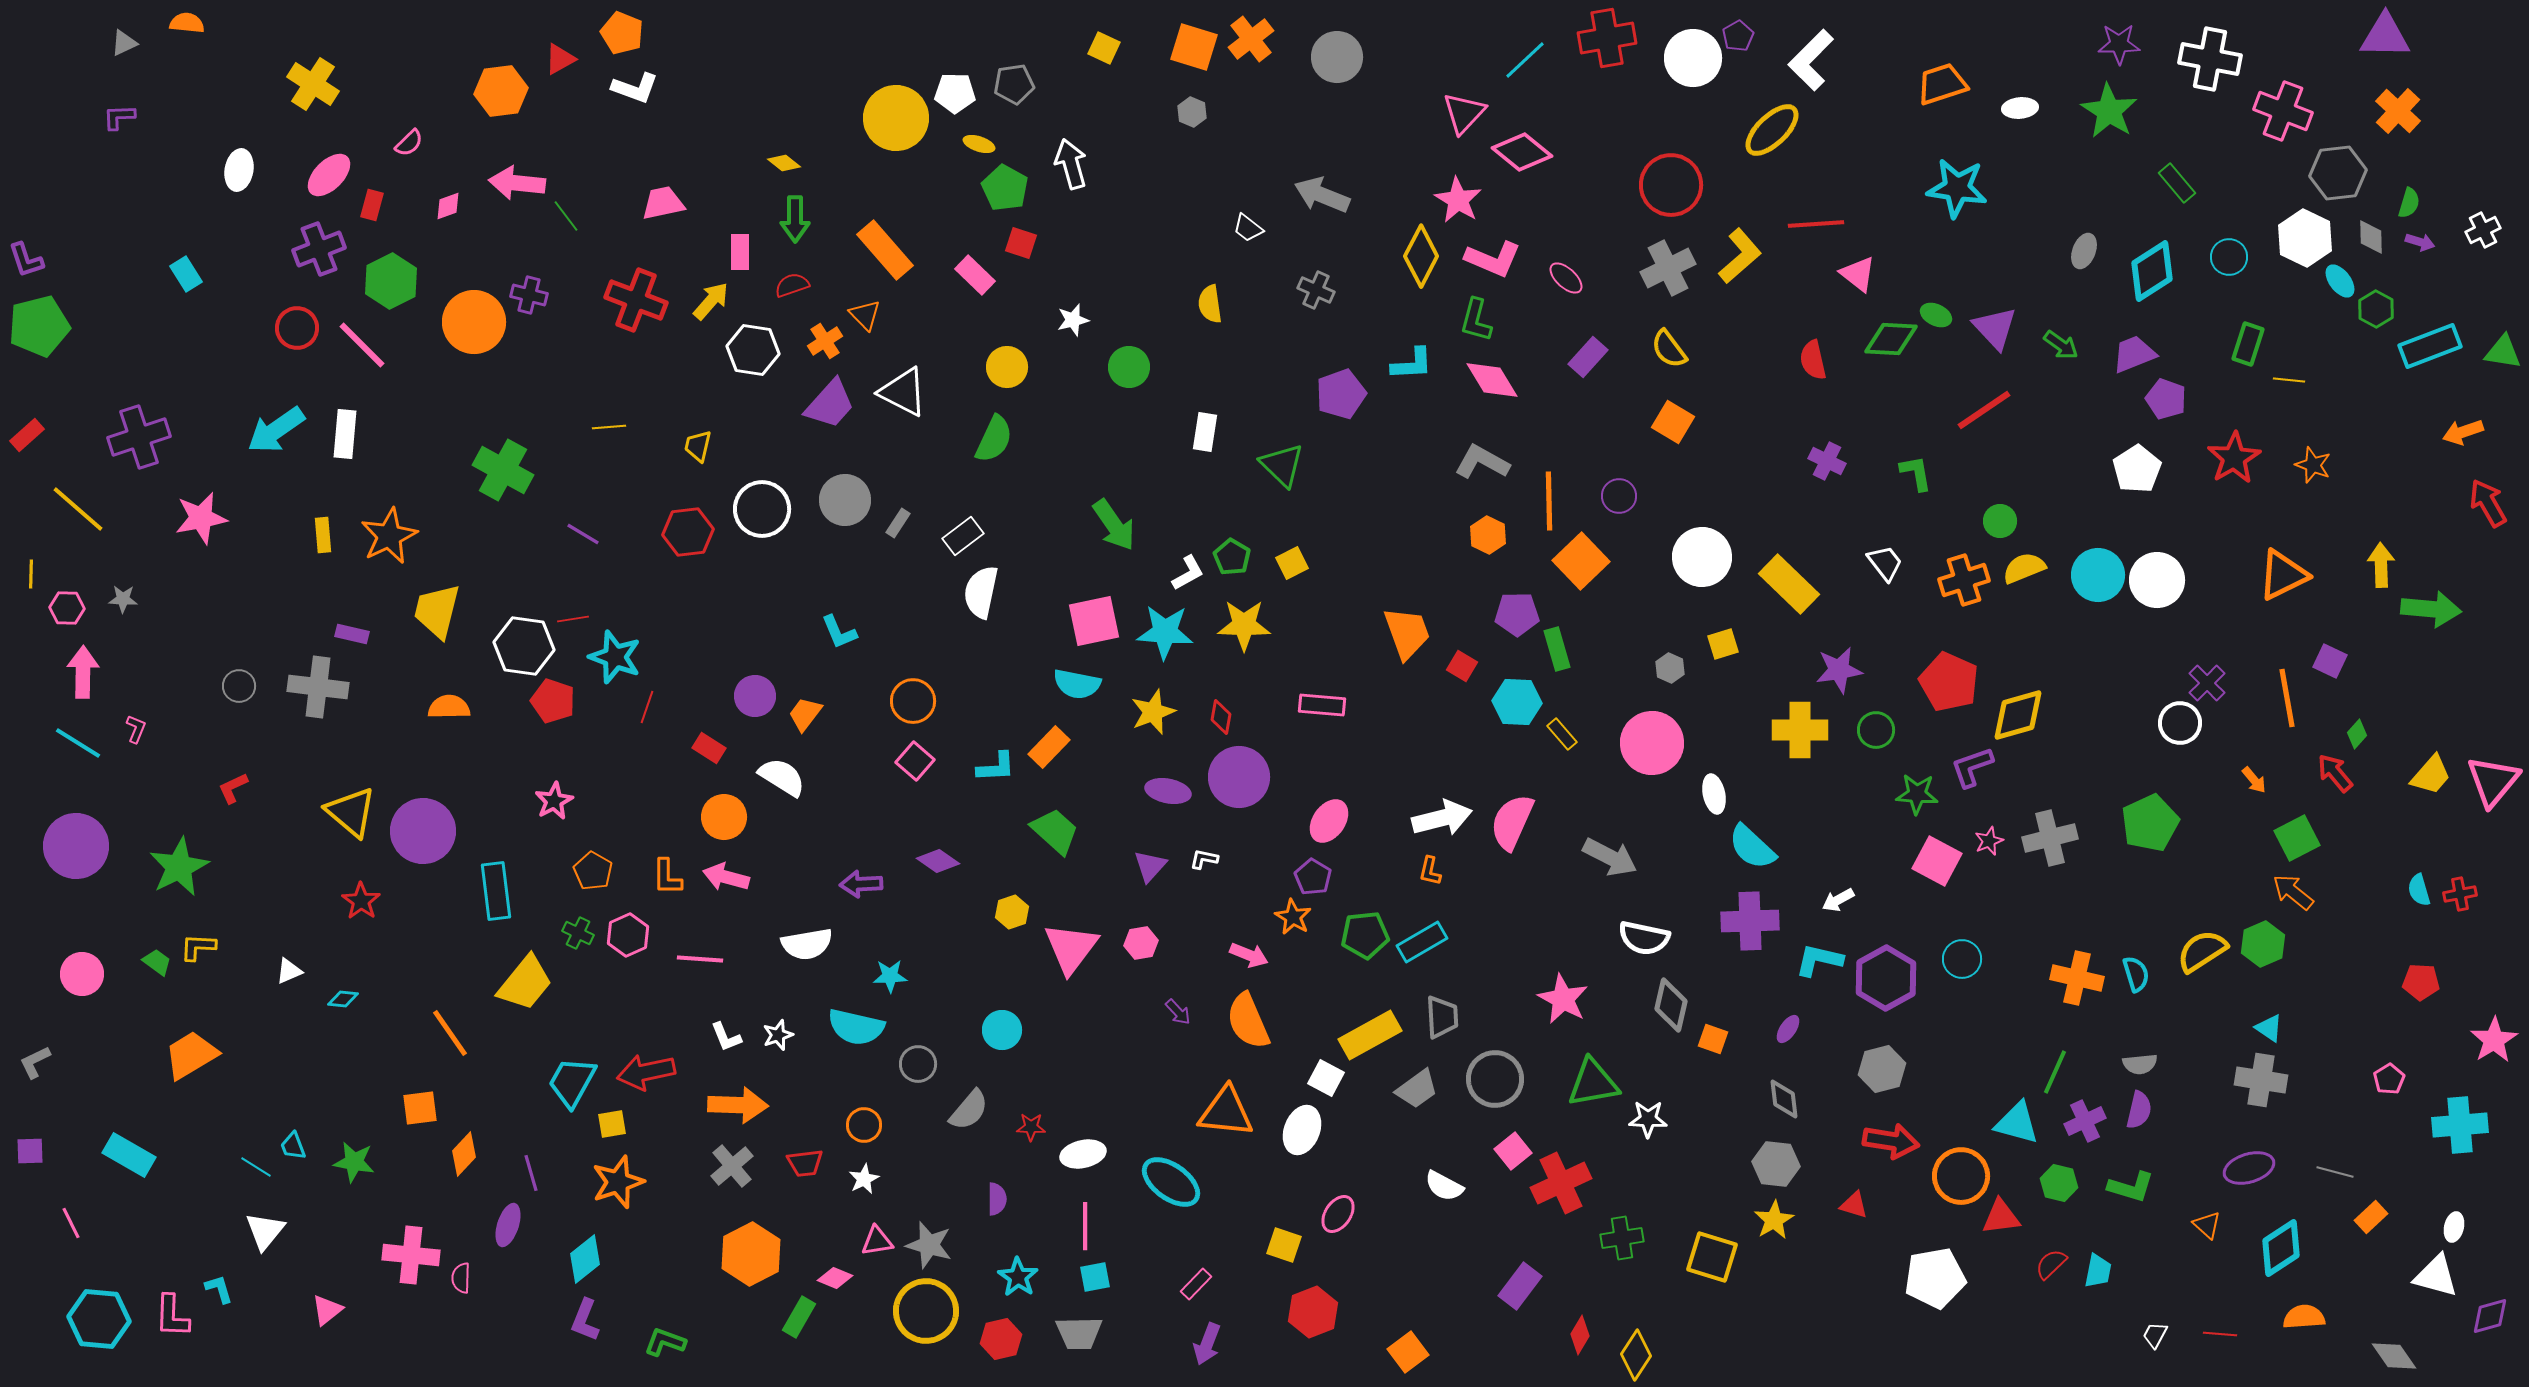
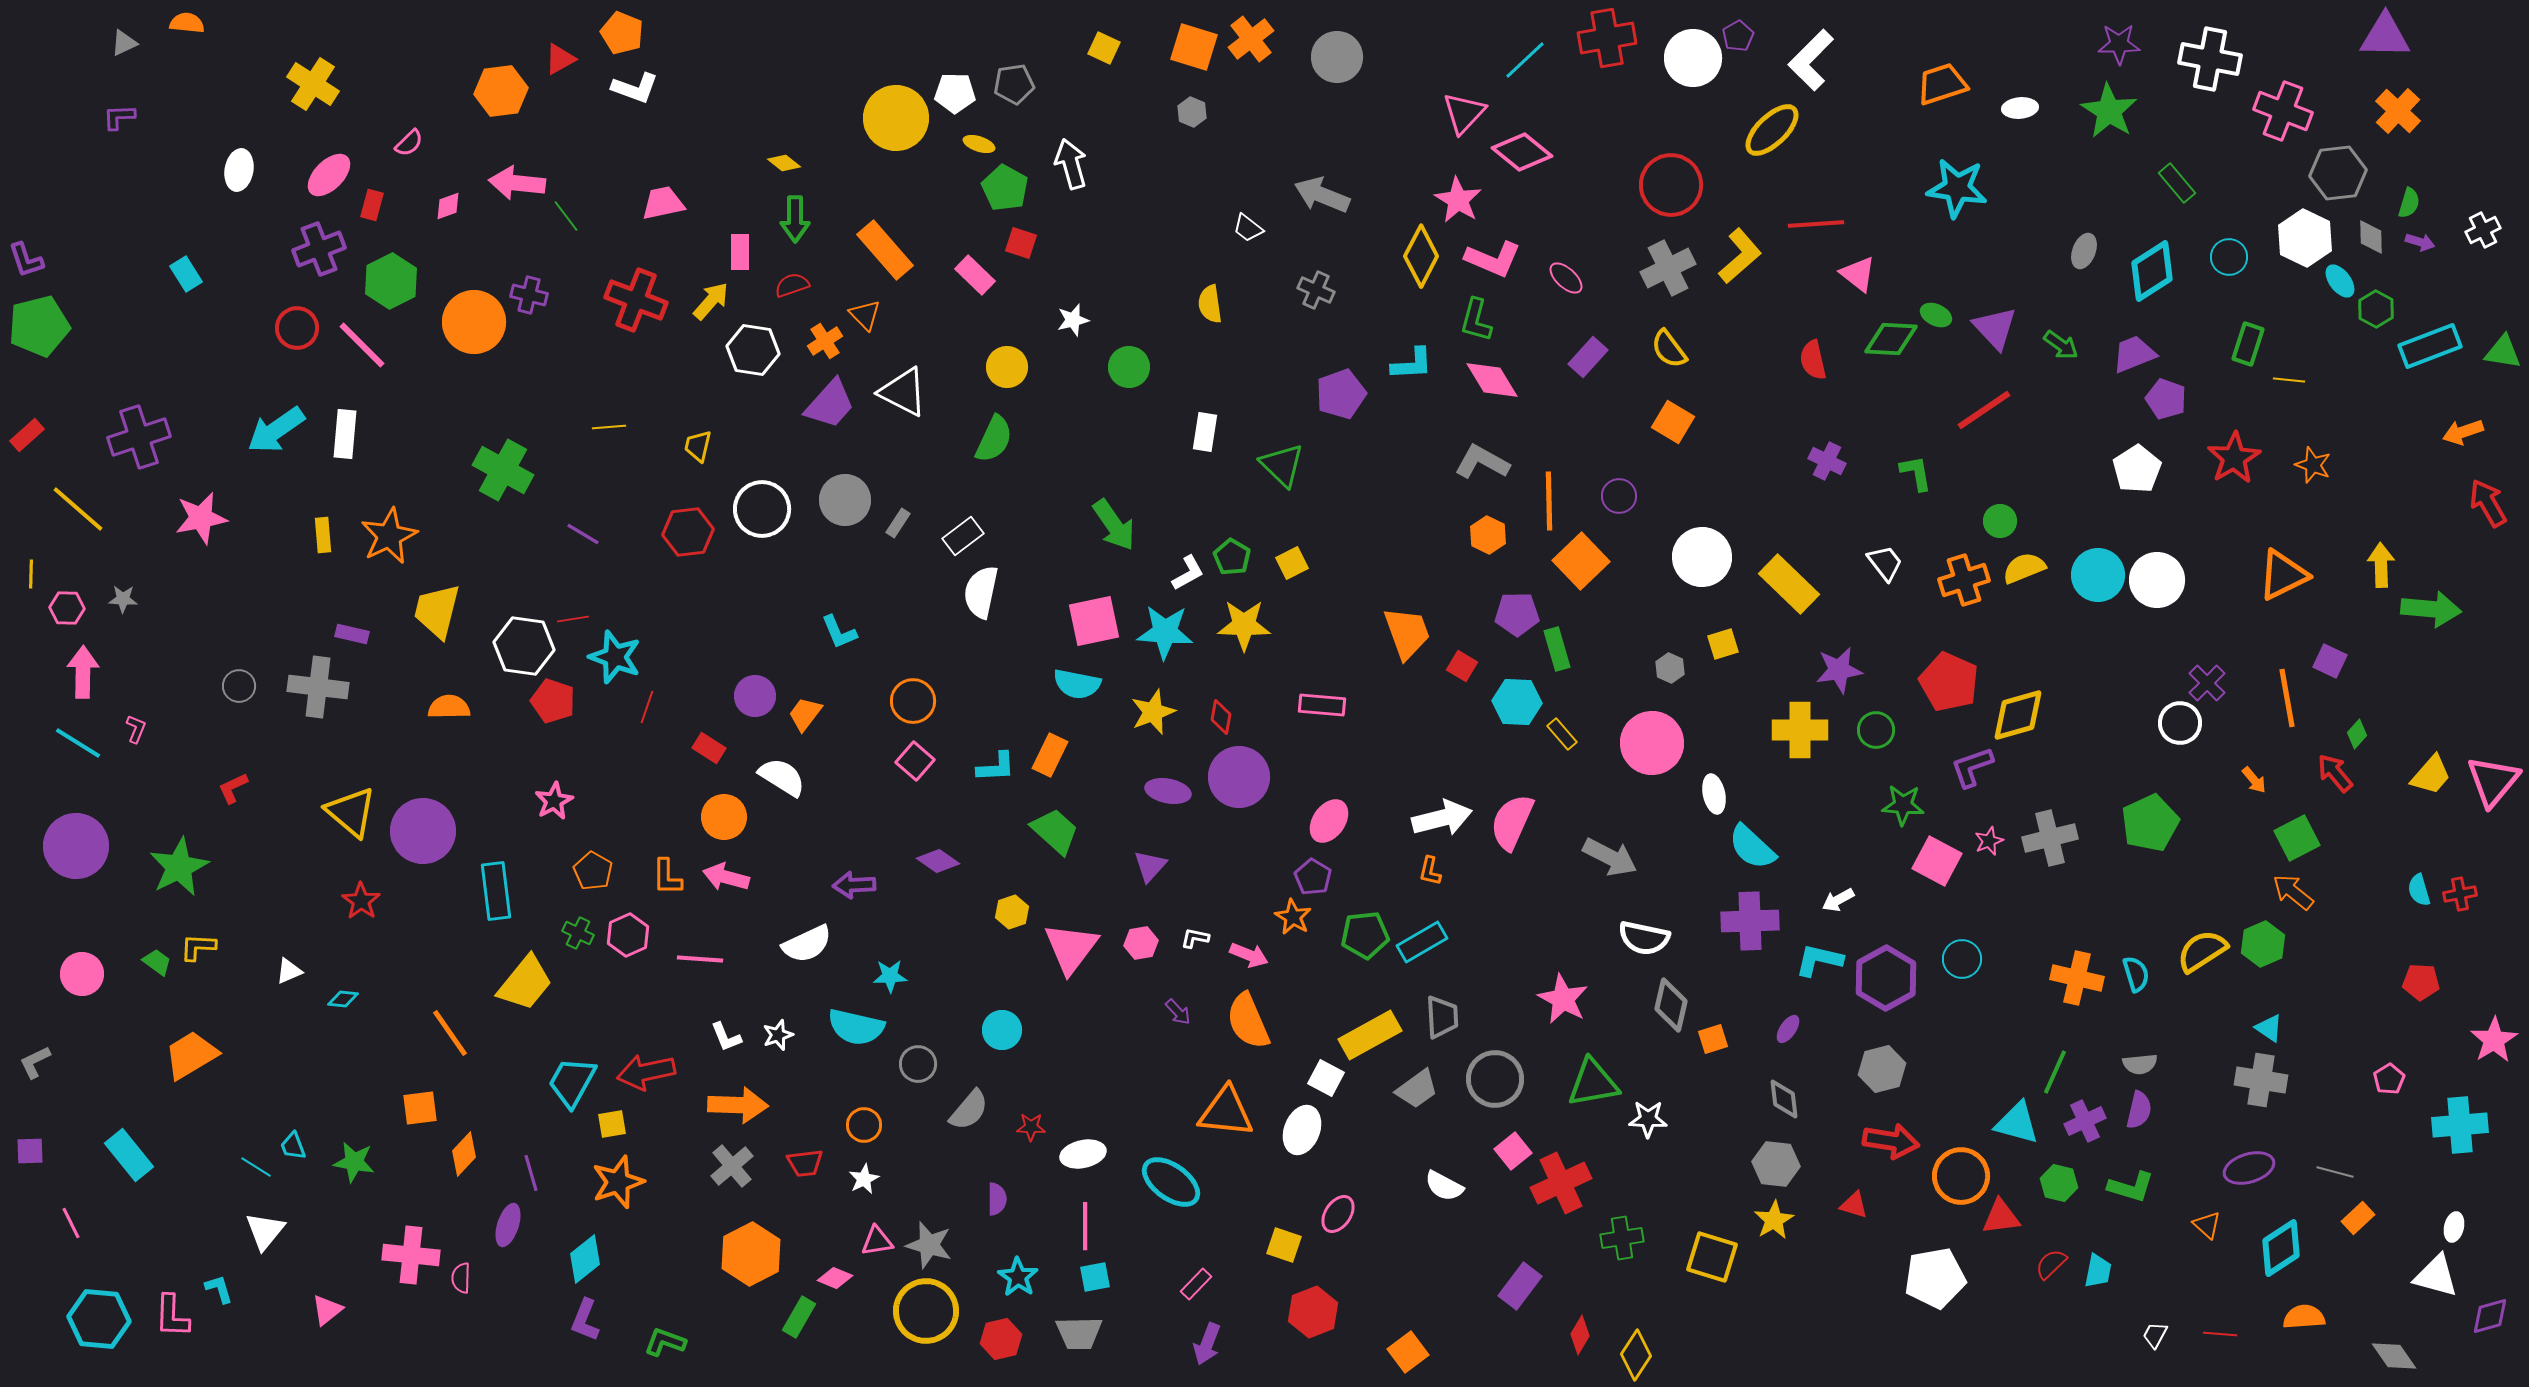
orange rectangle at (1049, 747): moved 1 px right, 8 px down; rotated 18 degrees counterclockwise
green star at (1917, 794): moved 14 px left, 11 px down
white L-shape at (1204, 859): moved 9 px left, 79 px down
purple arrow at (861, 884): moved 7 px left, 1 px down
white semicircle at (807, 944): rotated 15 degrees counterclockwise
orange square at (1713, 1039): rotated 36 degrees counterclockwise
cyan rectangle at (129, 1155): rotated 21 degrees clockwise
orange rectangle at (2371, 1217): moved 13 px left, 1 px down
